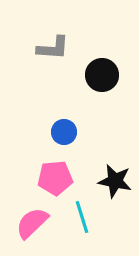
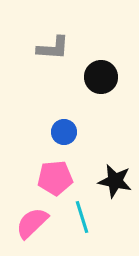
black circle: moved 1 px left, 2 px down
